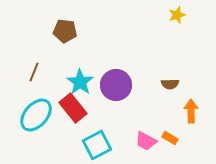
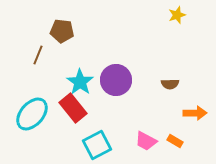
brown pentagon: moved 3 px left
brown line: moved 4 px right, 17 px up
purple circle: moved 5 px up
orange arrow: moved 4 px right, 2 px down; rotated 90 degrees clockwise
cyan ellipse: moved 4 px left, 1 px up
orange rectangle: moved 5 px right, 3 px down
